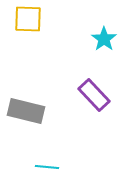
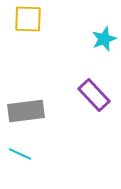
cyan star: rotated 15 degrees clockwise
gray rectangle: rotated 21 degrees counterclockwise
cyan line: moved 27 px left, 13 px up; rotated 20 degrees clockwise
